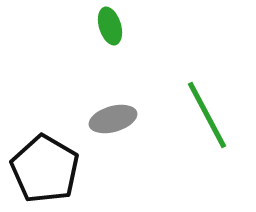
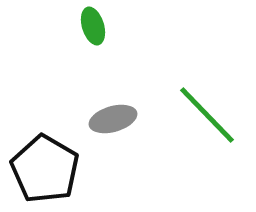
green ellipse: moved 17 px left
green line: rotated 16 degrees counterclockwise
